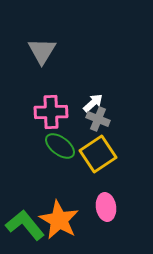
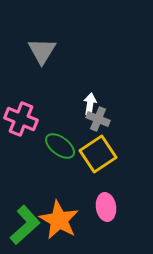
white arrow: moved 3 px left, 1 px down; rotated 40 degrees counterclockwise
pink cross: moved 30 px left, 7 px down; rotated 24 degrees clockwise
green L-shape: rotated 87 degrees clockwise
